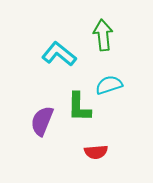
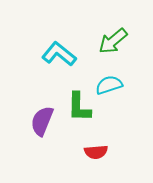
green arrow: moved 10 px right, 6 px down; rotated 124 degrees counterclockwise
